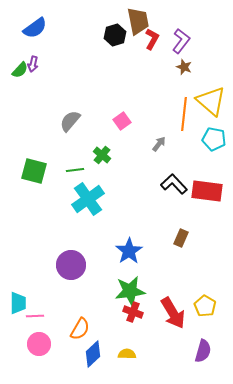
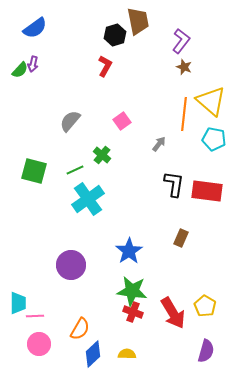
red L-shape: moved 47 px left, 27 px down
green line: rotated 18 degrees counterclockwise
black L-shape: rotated 52 degrees clockwise
green star: moved 2 px right; rotated 16 degrees clockwise
purple semicircle: moved 3 px right
